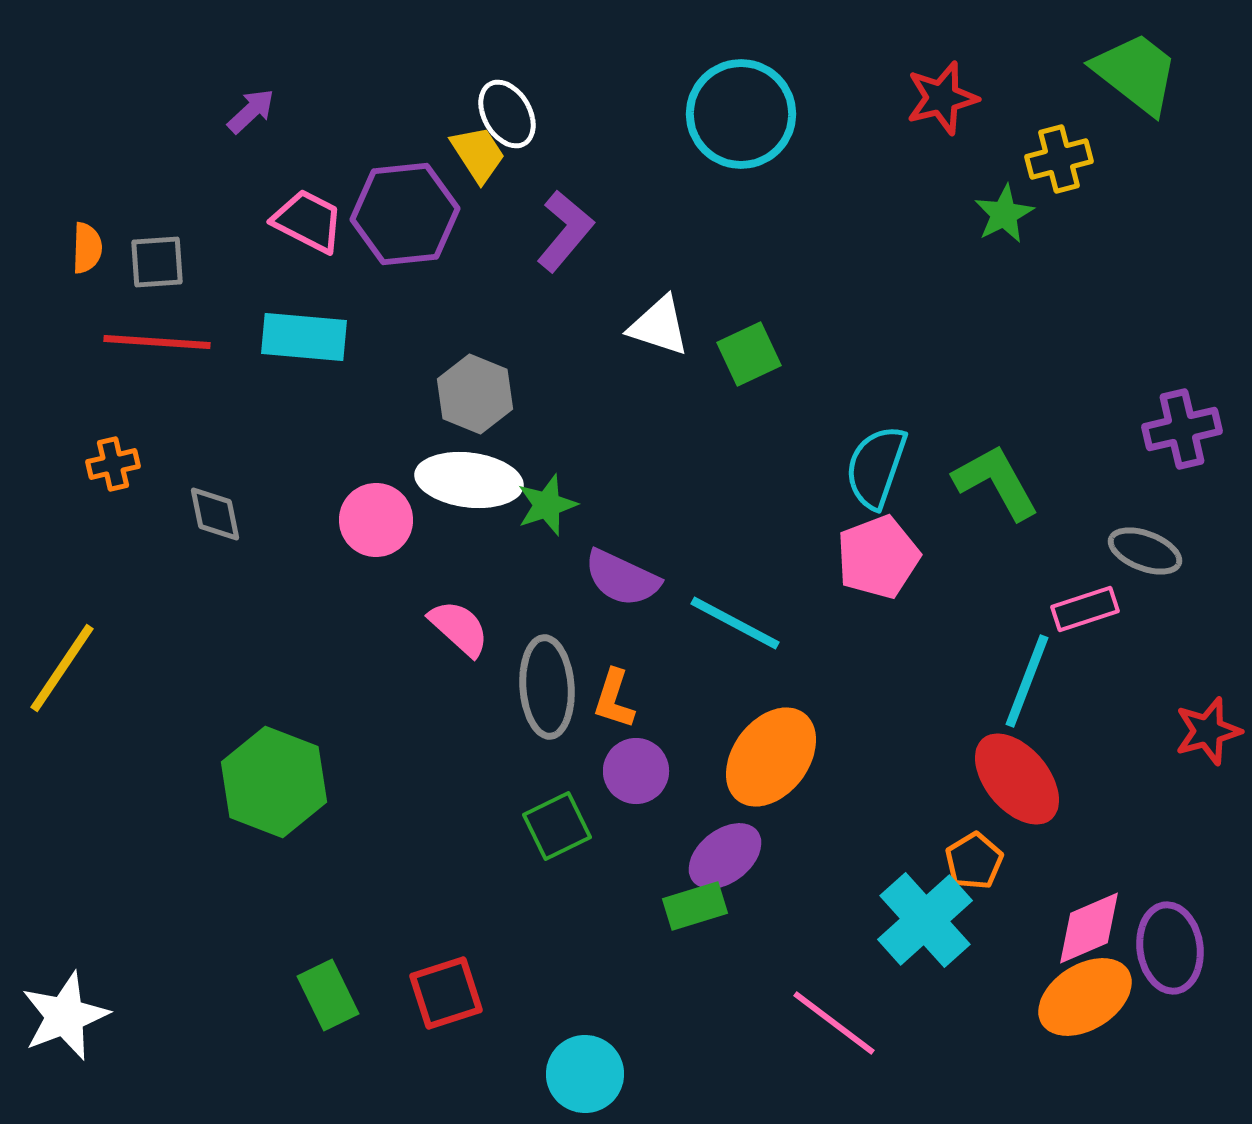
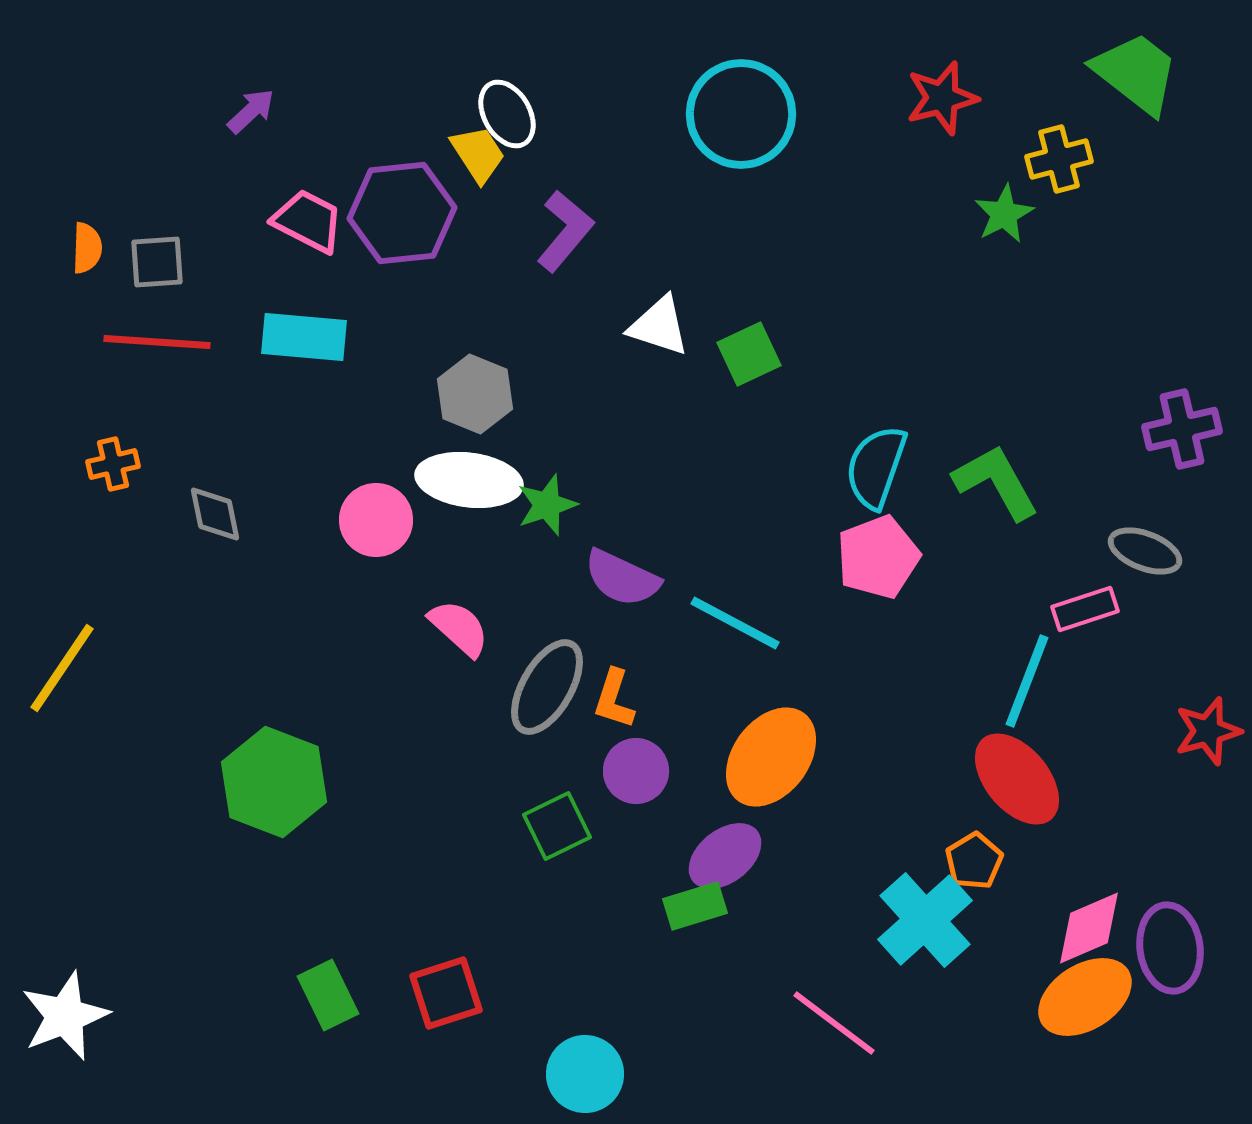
purple hexagon at (405, 214): moved 3 px left, 1 px up
gray ellipse at (547, 687): rotated 34 degrees clockwise
